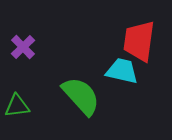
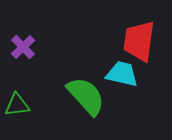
cyan trapezoid: moved 3 px down
green semicircle: moved 5 px right
green triangle: moved 1 px up
